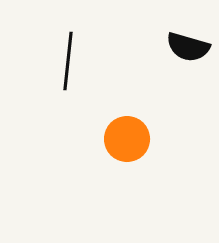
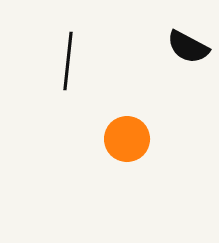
black semicircle: rotated 12 degrees clockwise
